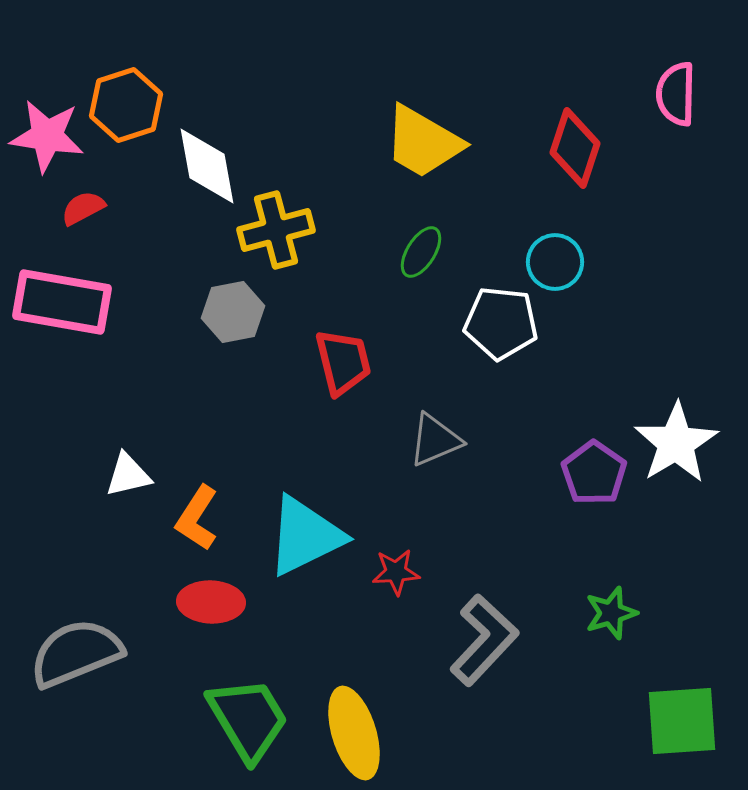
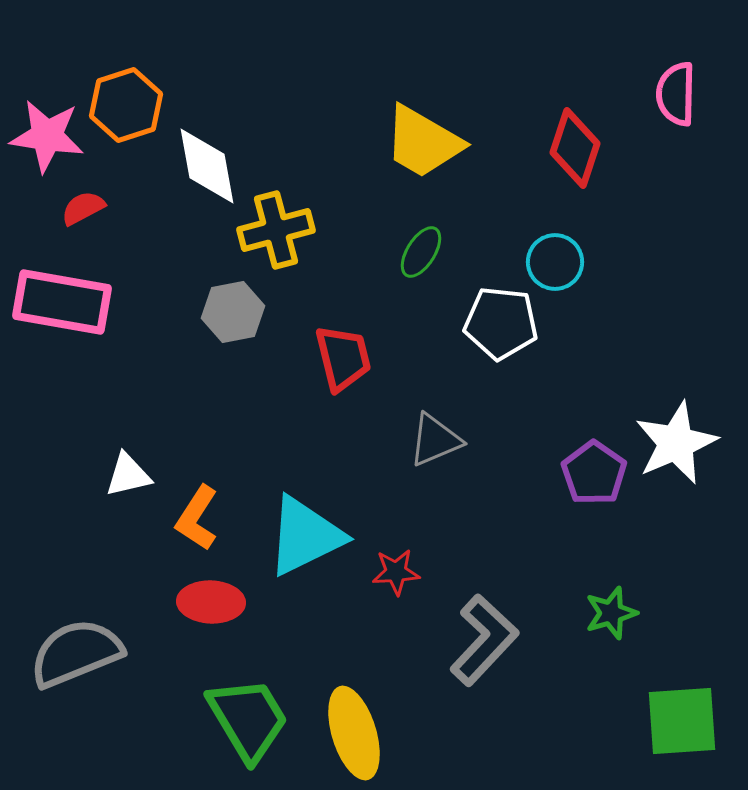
red trapezoid: moved 4 px up
white star: rotated 8 degrees clockwise
